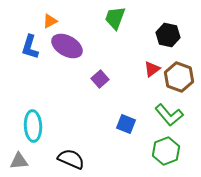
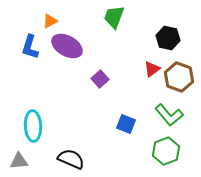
green trapezoid: moved 1 px left, 1 px up
black hexagon: moved 3 px down
